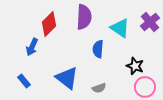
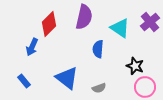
purple semicircle: rotated 10 degrees clockwise
